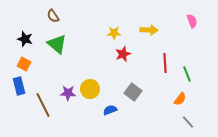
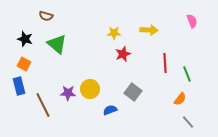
brown semicircle: moved 7 px left; rotated 40 degrees counterclockwise
